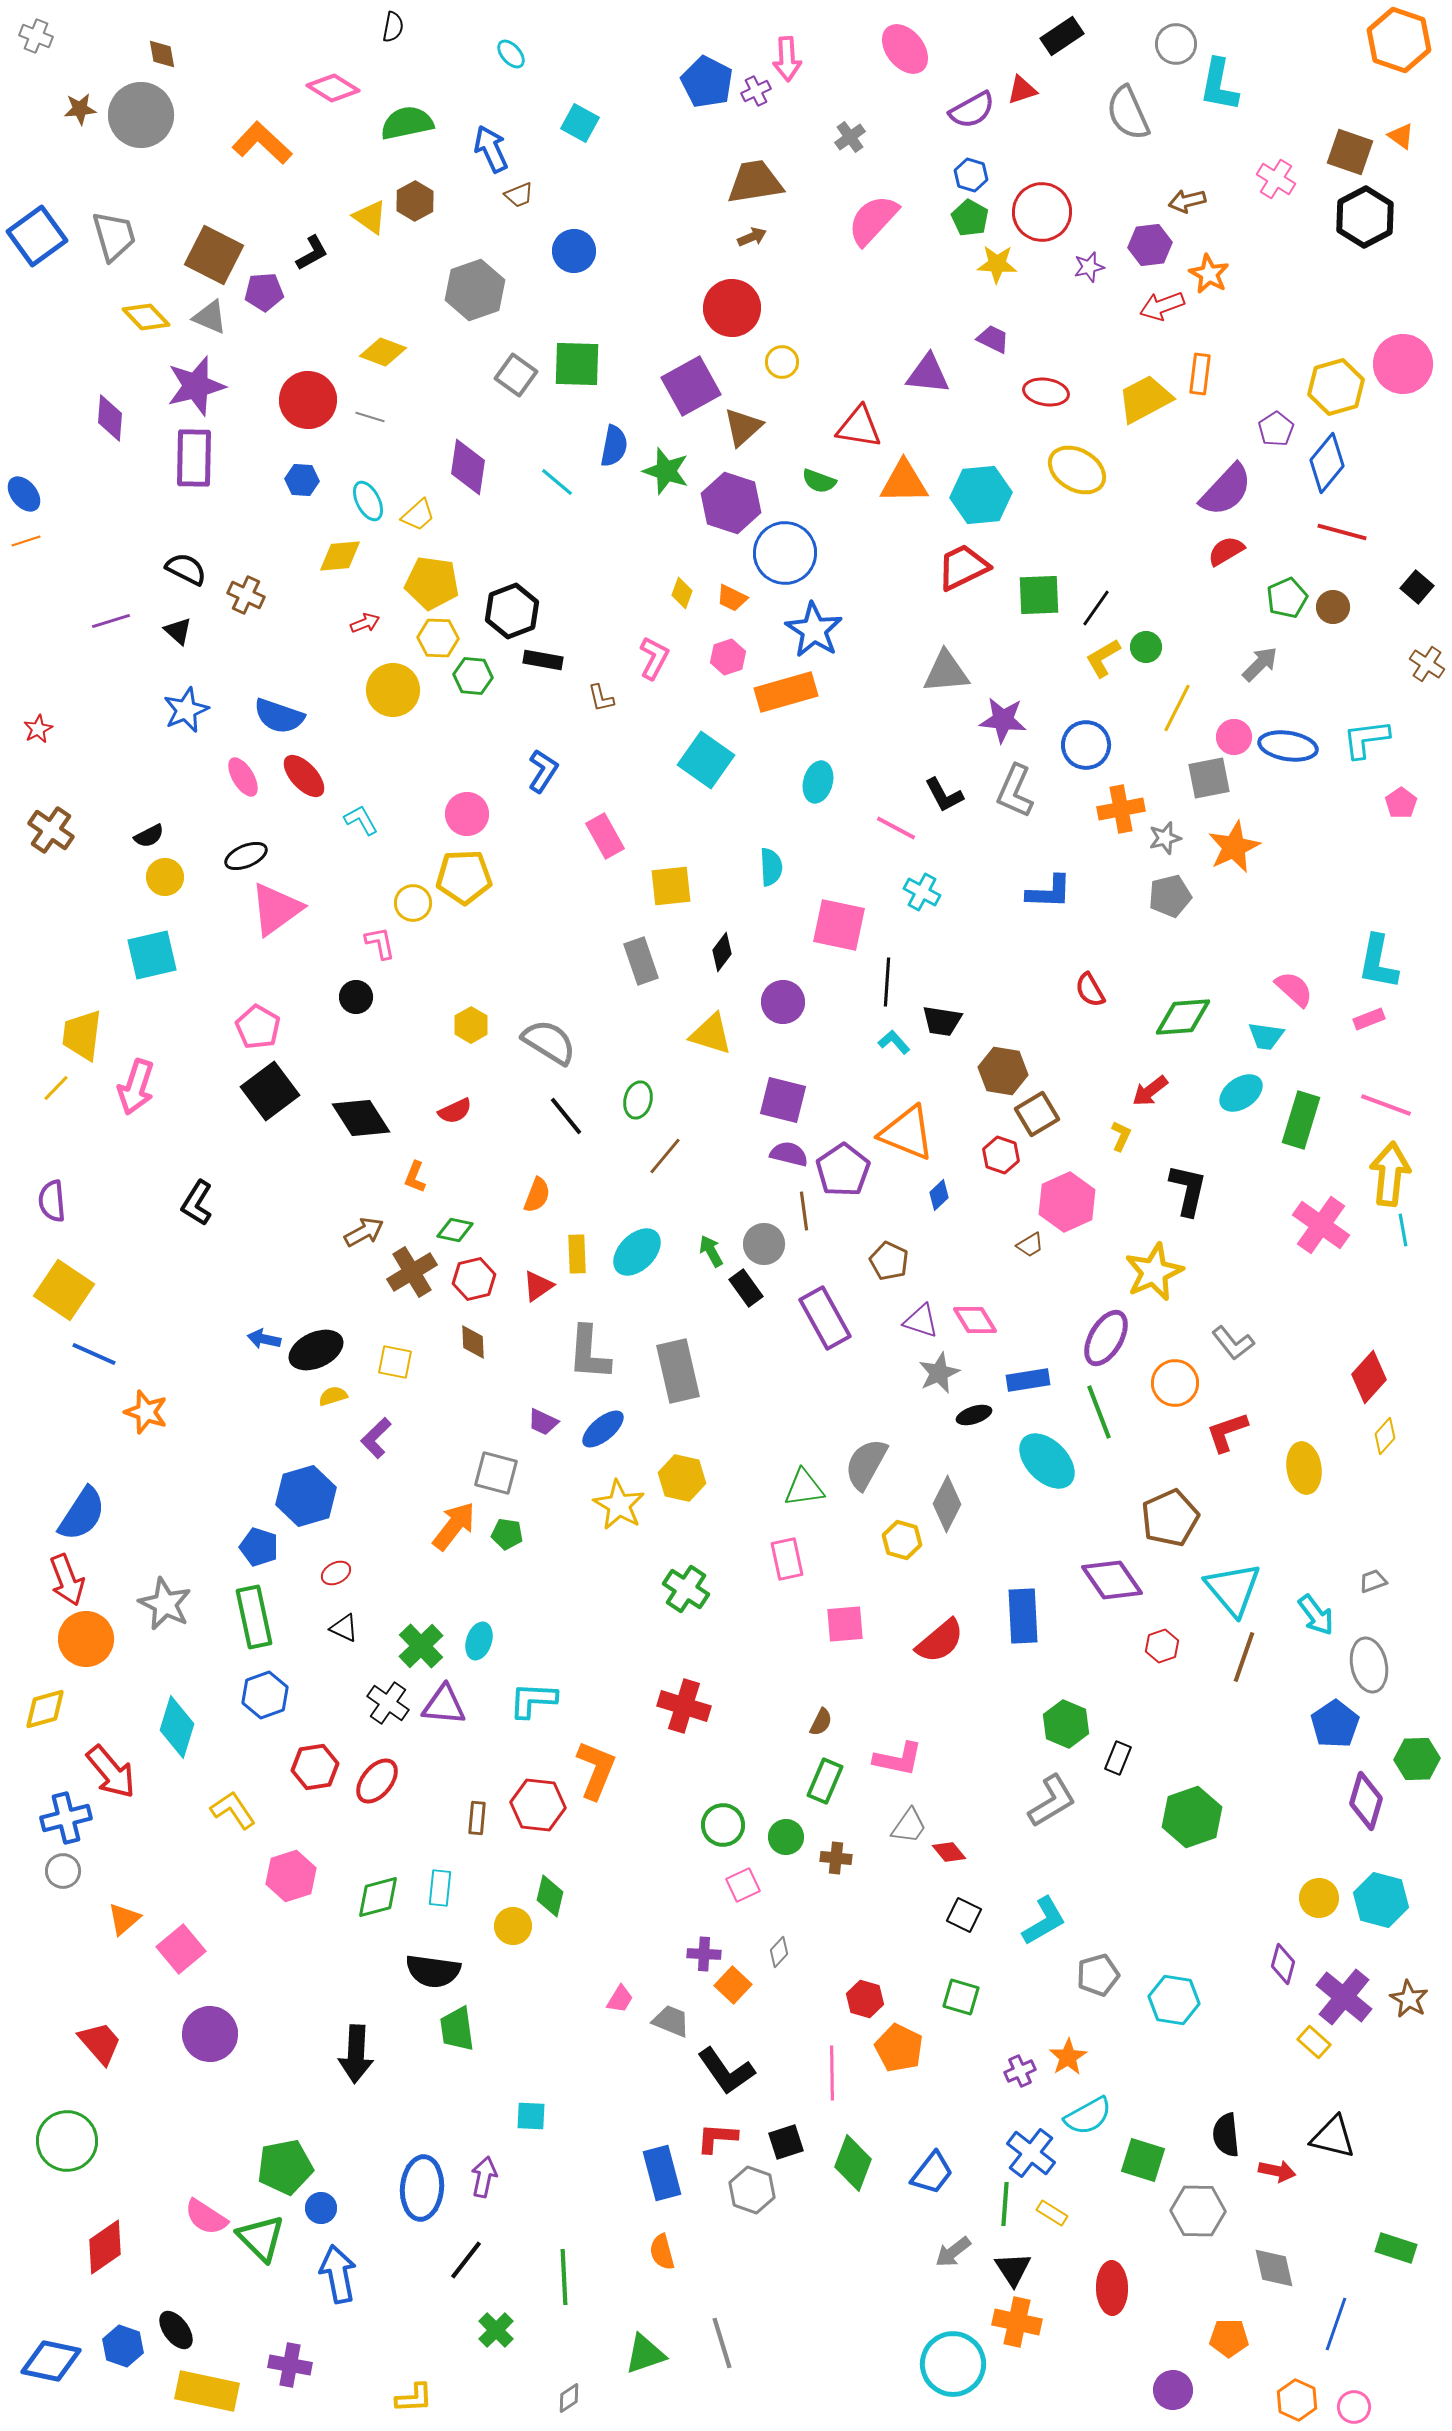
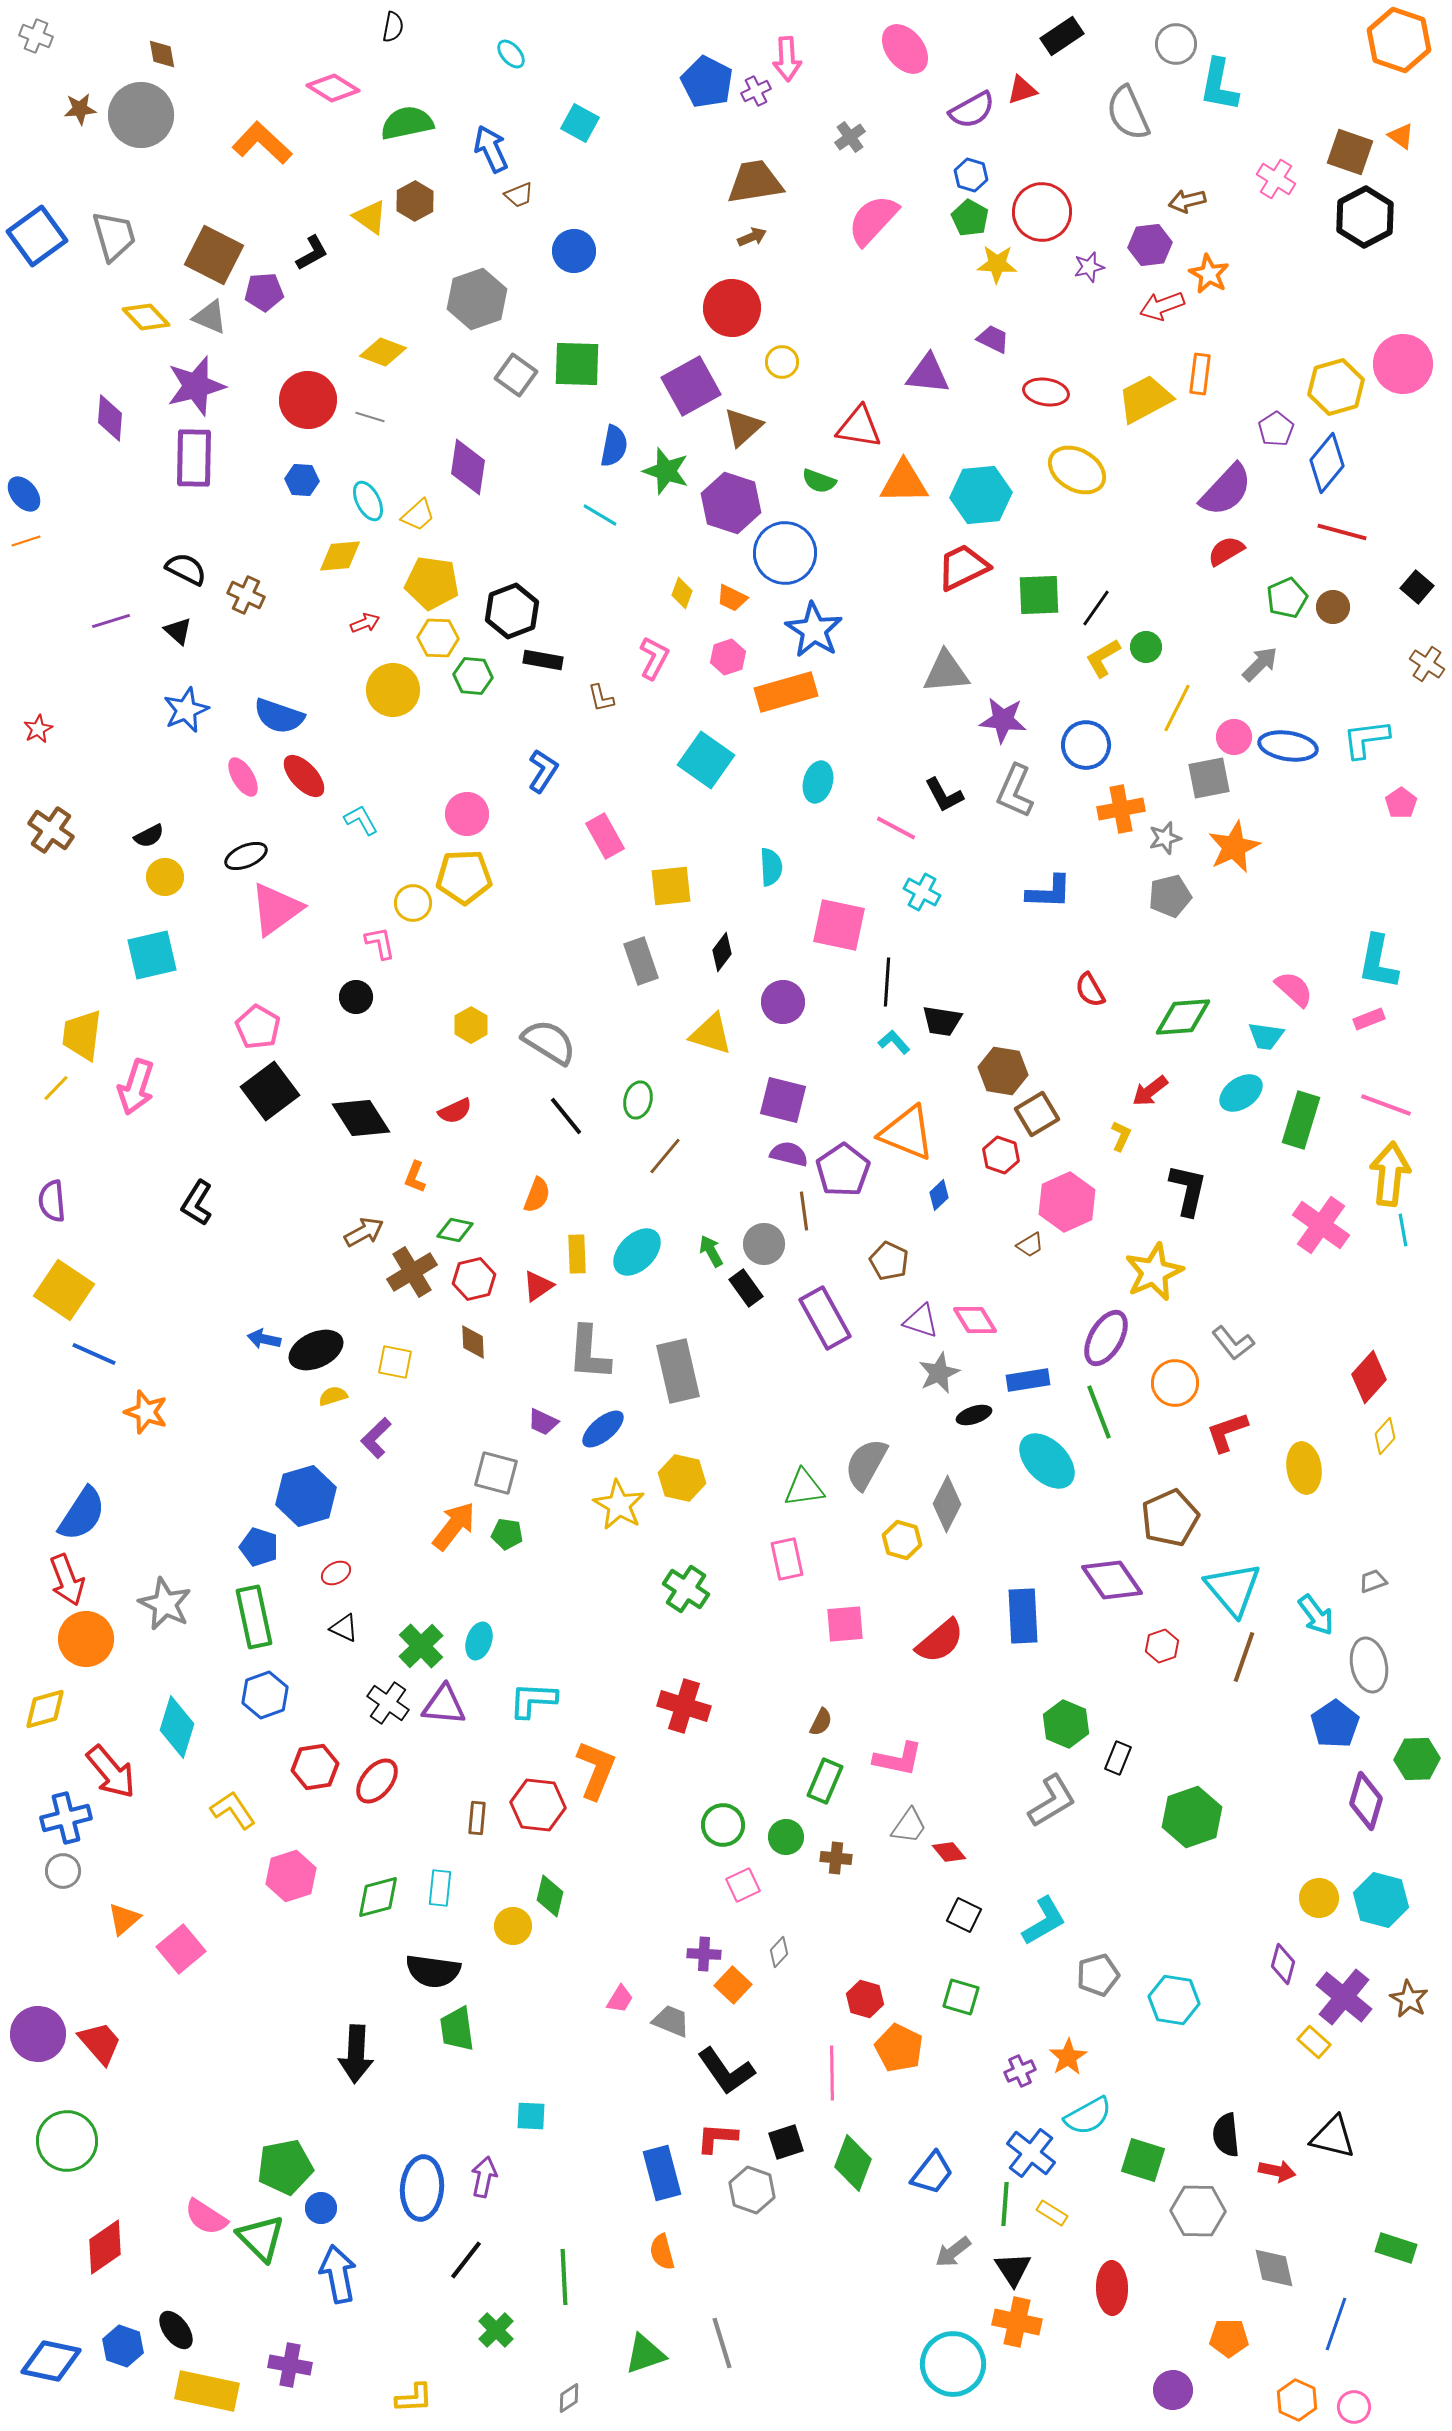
gray hexagon at (475, 290): moved 2 px right, 9 px down
cyan line at (557, 482): moved 43 px right, 33 px down; rotated 9 degrees counterclockwise
purple circle at (210, 2034): moved 172 px left
